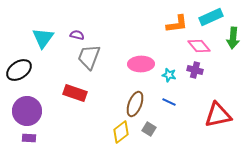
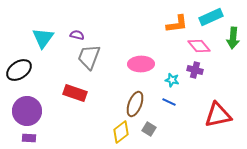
cyan star: moved 3 px right, 5 px down
